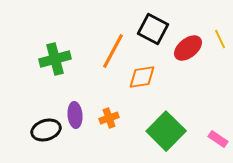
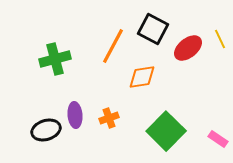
orange line: moved 5 px up
